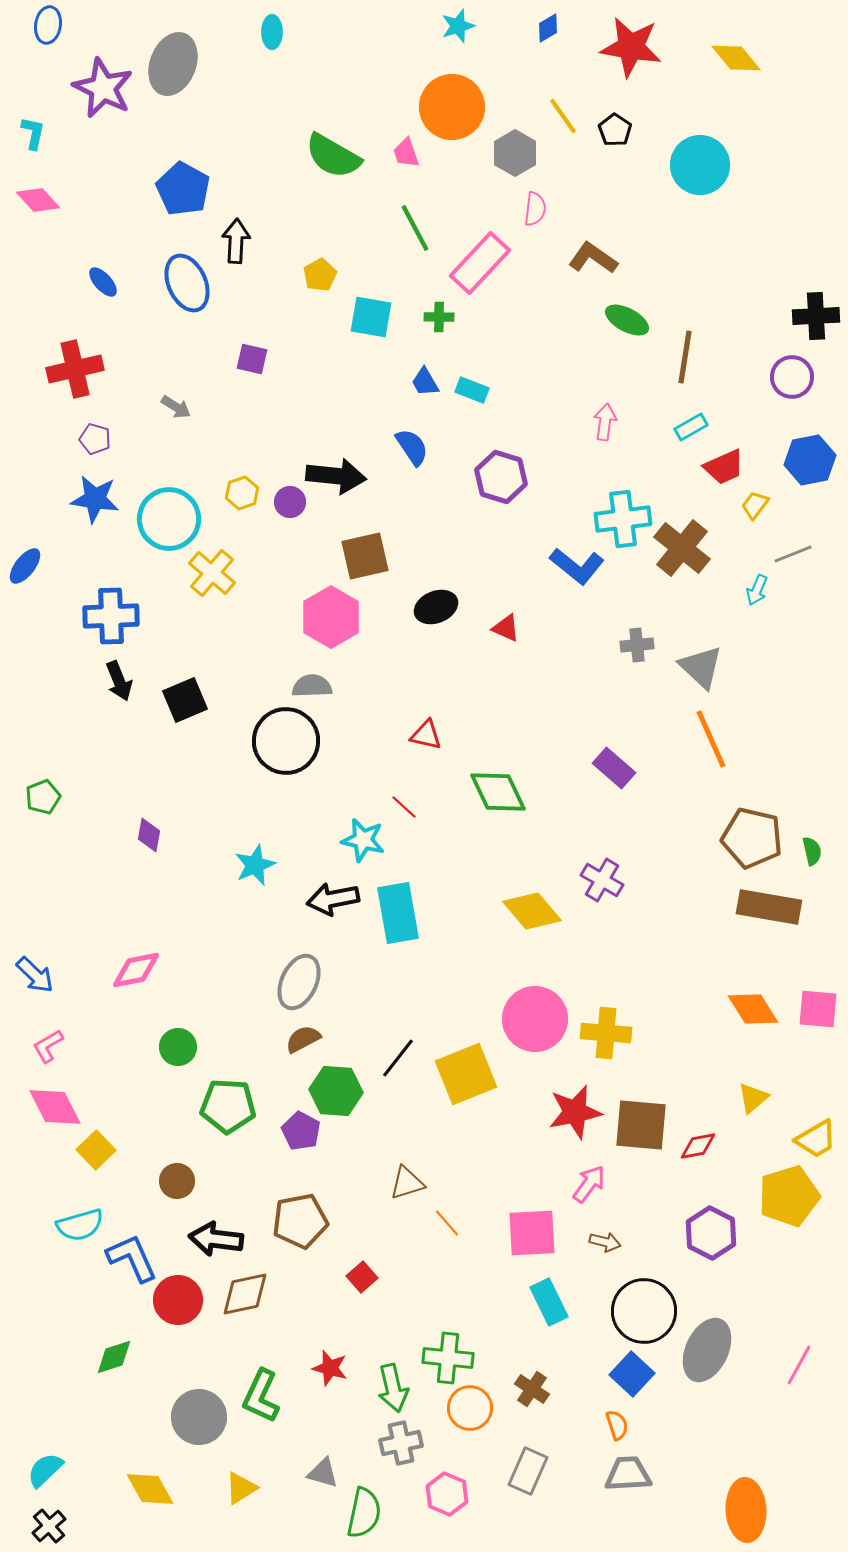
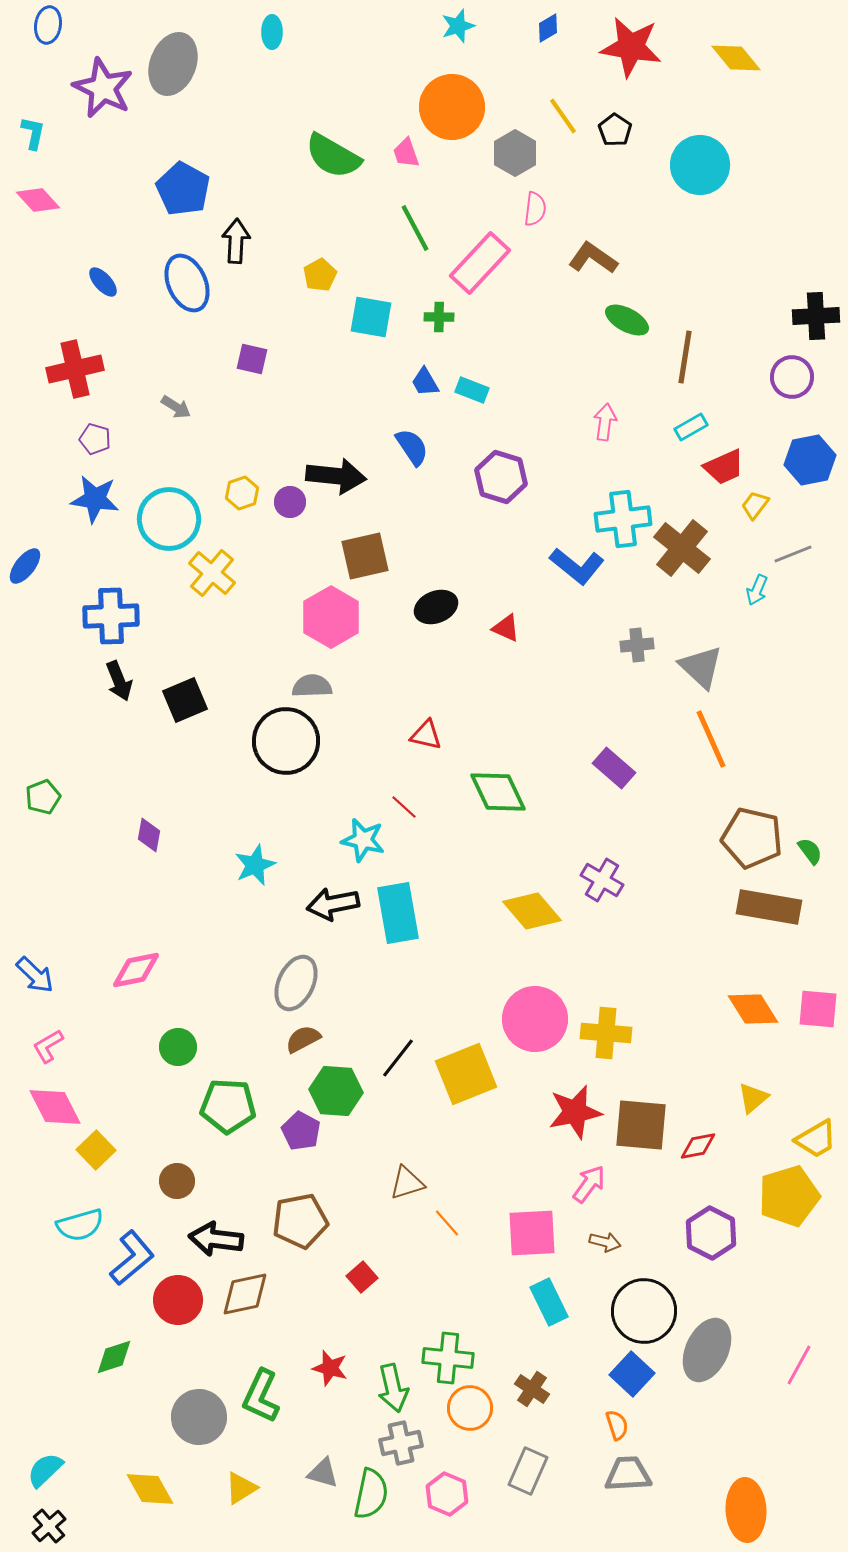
green semicircle at (812, 851): moved 2 px left; rotated 24 degrees counterclockwise
black arrow at (333, 899): moved 5 px down
gray ellipse at (299, 982): moved 3 px left, 1 px down
blue L-shape at (132, 1258): rotated 74 degrees clockwise
green semicircle at (364, 1513): moved 7 px right, 19 px up
